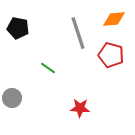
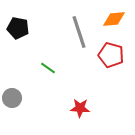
gray line: moved 1 px right, 1 px up
